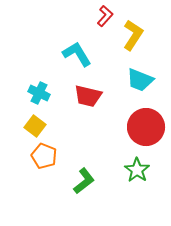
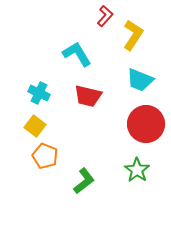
red circle: moved 3 px up
orange pentagon: moved 1 px right
